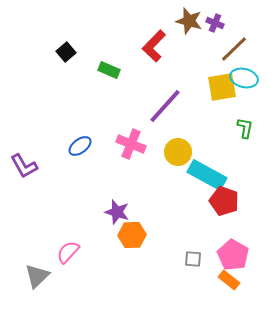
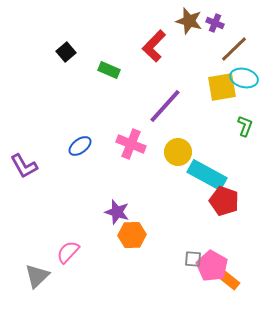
green L-shape: moved 2 px up; rotated 10 degrees clockwise
pink pentagon: moved 21 px left, 11 px down
